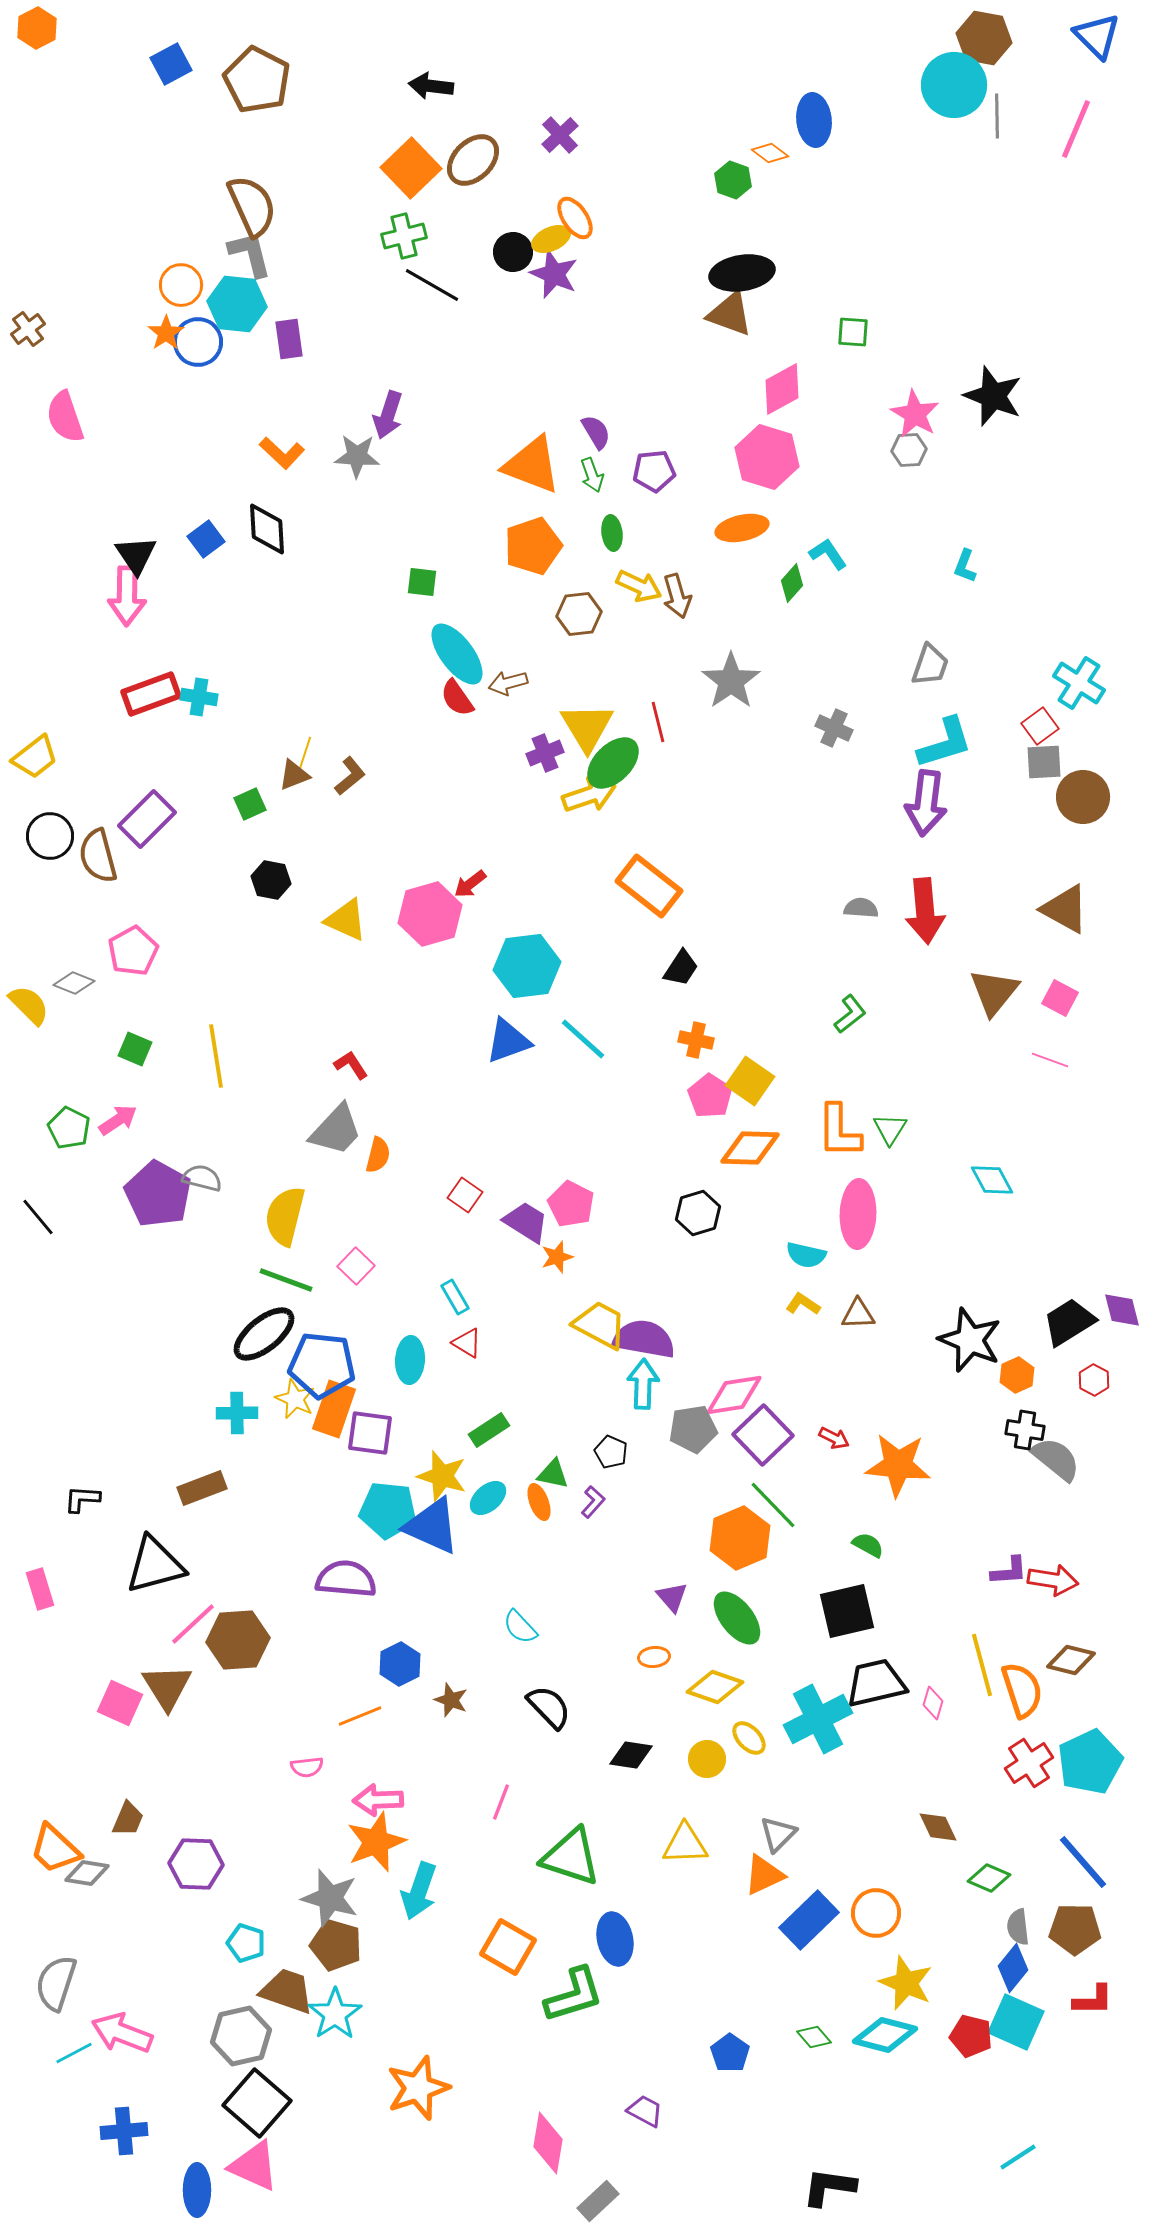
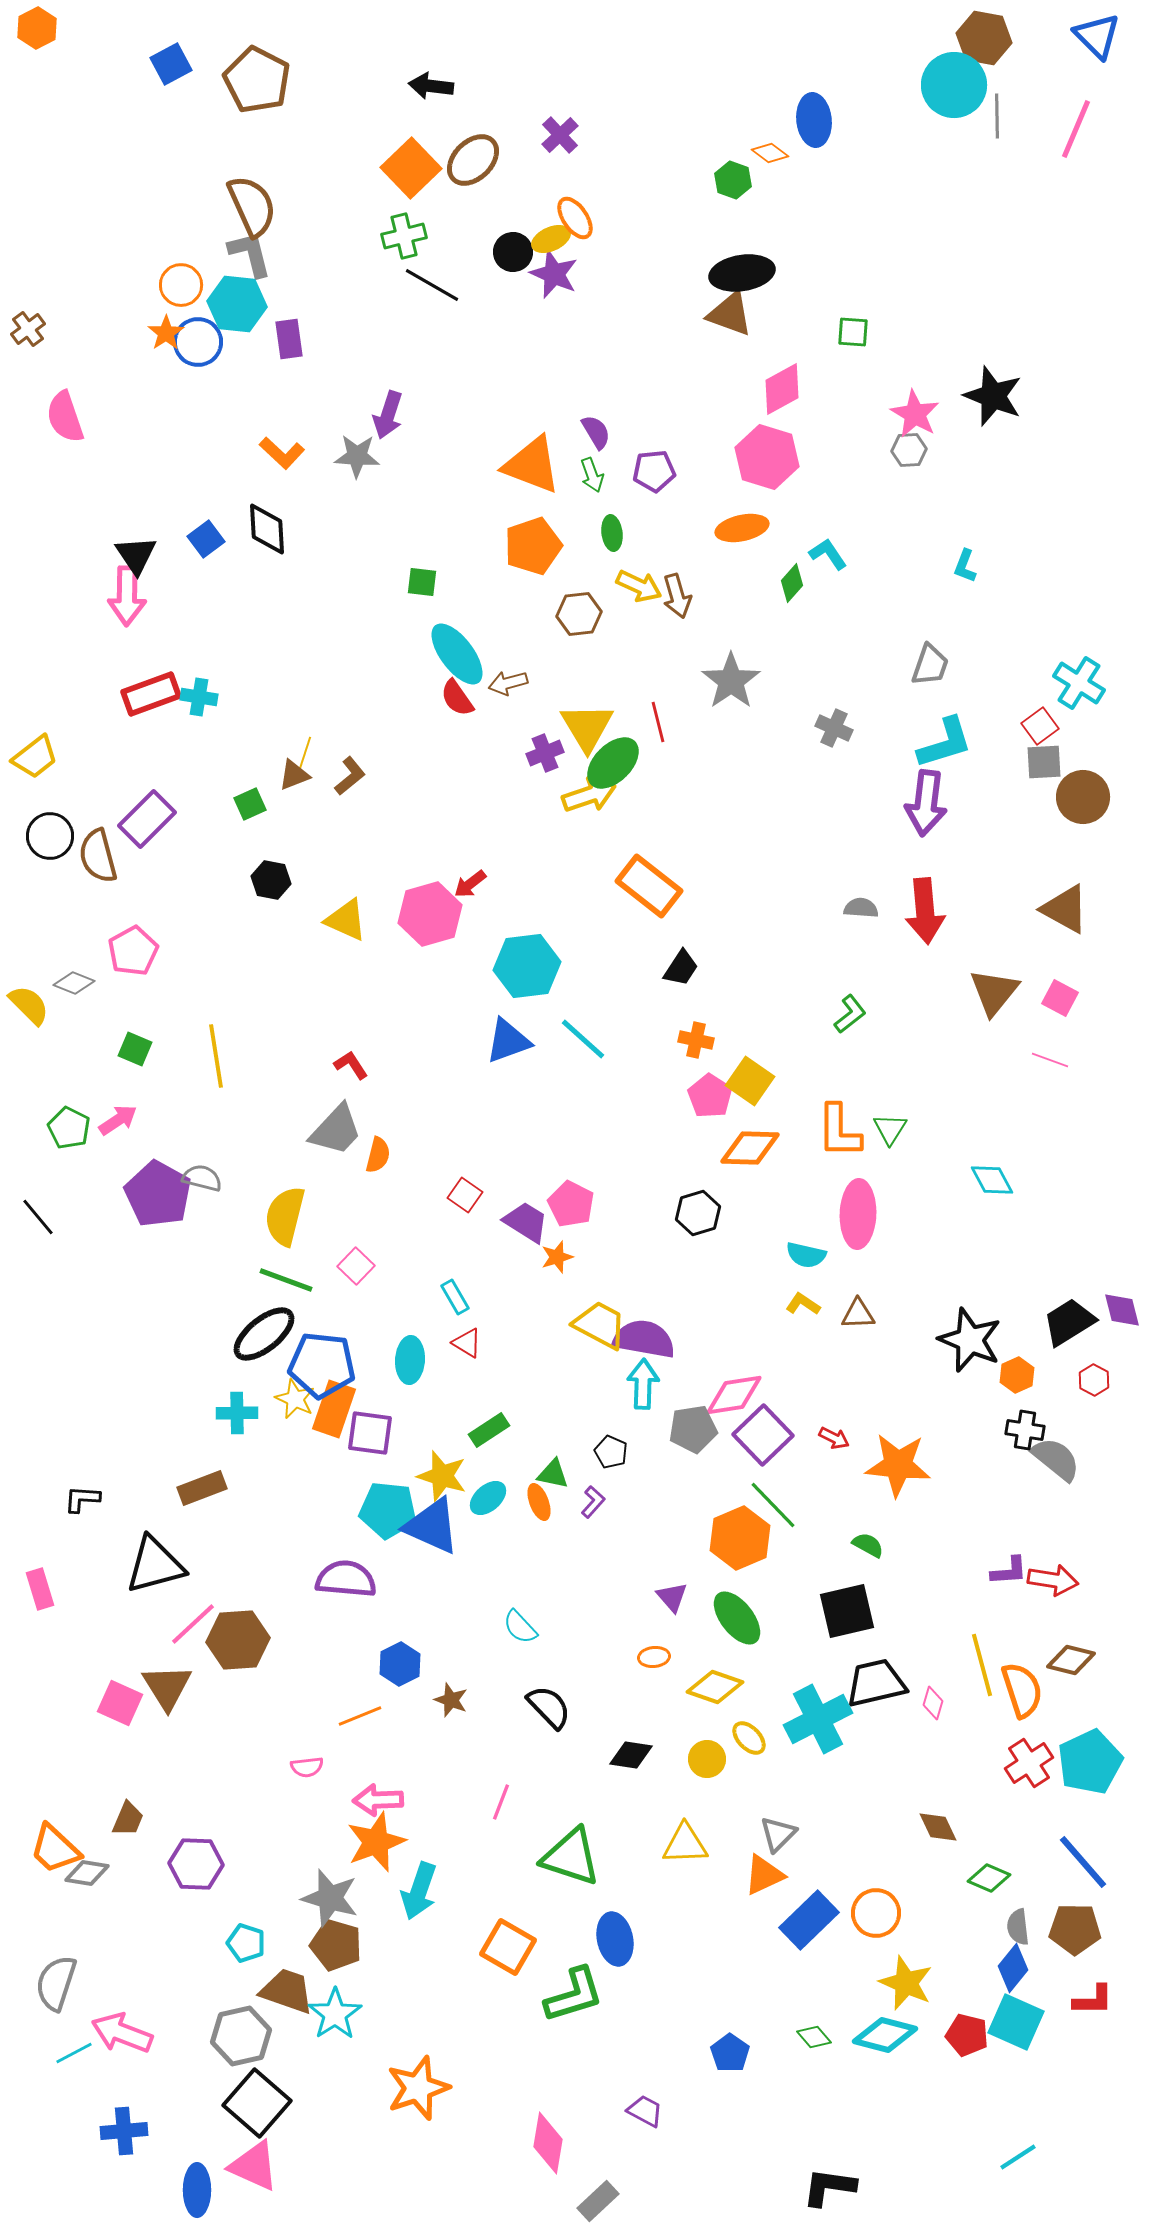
red pentagon at (971, 2036): moved 4 px left, 1 px up
